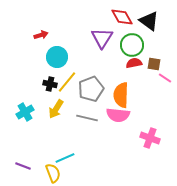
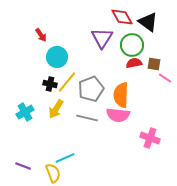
black triangle: moved 1 px left, 1 px down
red arrow: rotated 72 degrees clockwise
